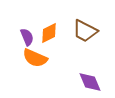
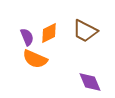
orange semicircle: moved 1 px down
